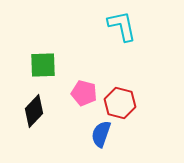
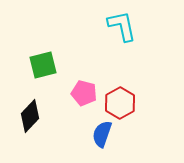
green square: rotated 12 degrees counterclockwise
red hexagon: rotated 16 degrees clockwise
black diamond: moved 4 px left, 5 px down
blue semicircle: moved 1 px right
